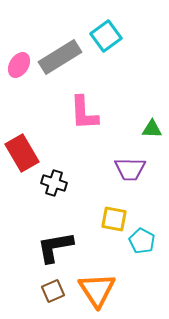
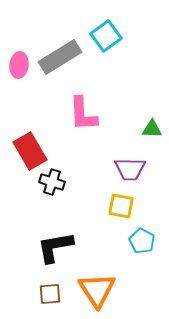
pink ellipse: rotated 25 degrees counterclockwise
pink L-shape: moved 1 px left, 1 px down
red rectangle: moved 8 px right, 2 px up
black cross: moved 2 px left, 1 px up
yellow square: moved 7 px right, 13 px up
brown square: moved 3 px left, 3 px down; rotated 20 degrees clockwise
